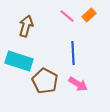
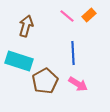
brown pentagon: rotated 15 degrees clockwise
